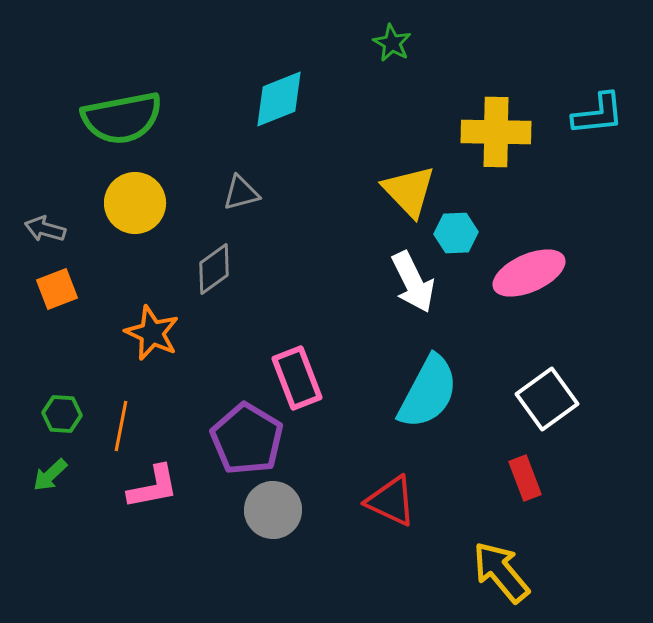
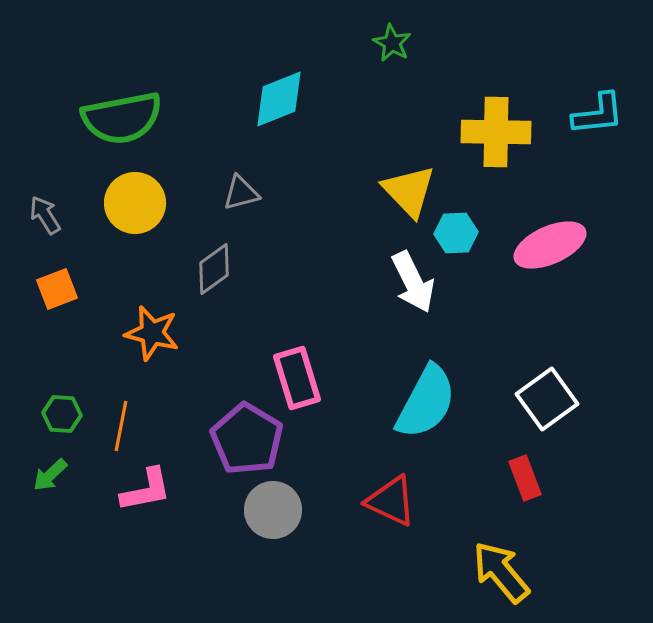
gray arrow: moved 14 px up; rotated 42 degrees clockwise
pink ellipse: moved 21 px right, 28 px up
orange star: rotated 10 degrees counterclockwise
pink rectangle: rotated 4 degrees clockwise
cyan semicircle: moved 2 px left, 10 px down
pink L-shape: moved 7 px left, 3 px down
